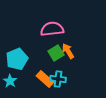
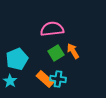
orange arrow: moved 5 px right
